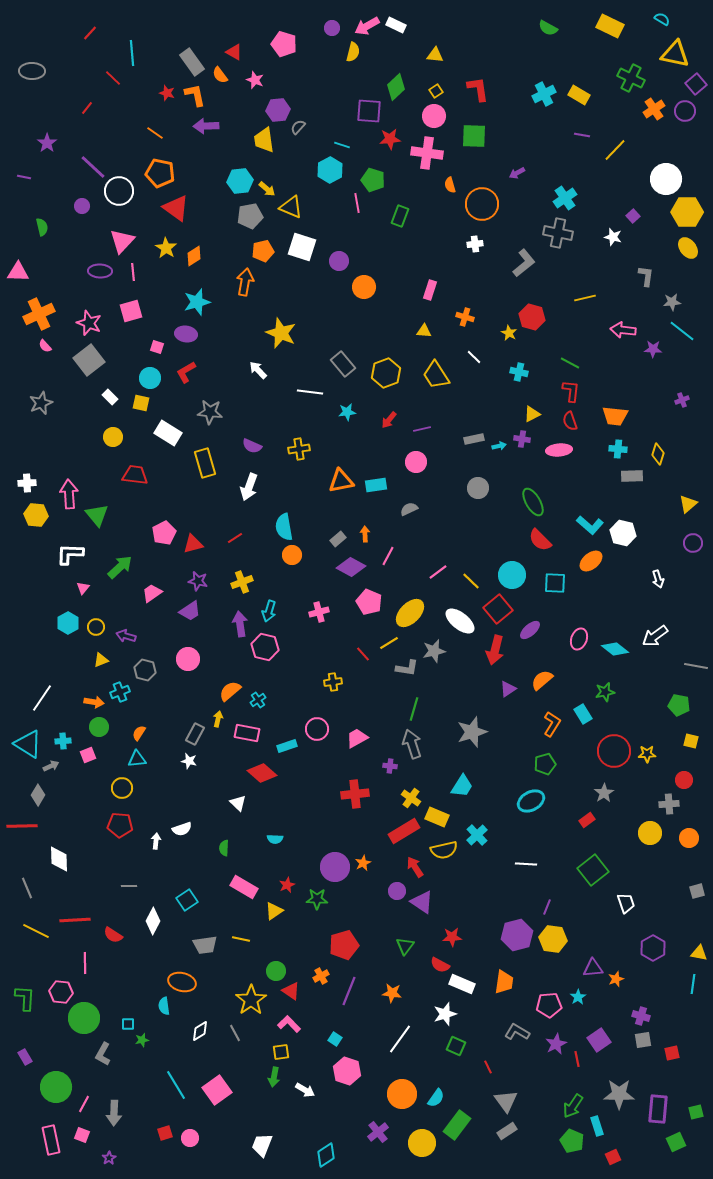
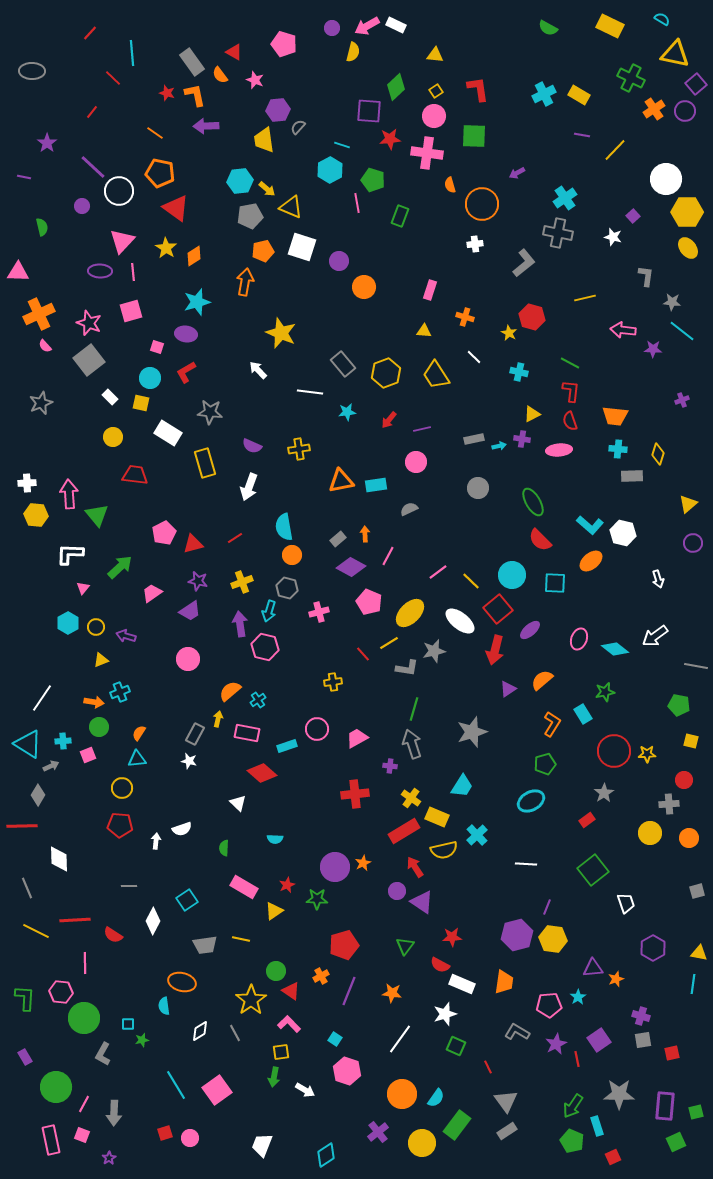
red line at (87, 108): moved 5 px right, 4 px down
gray star at (672, 302): rotated 12 degrees clockwise
gray hexagon at (145, 670): moved 142 px right, 82 px up
purple rectangle at (658, 1109): moved 7 px right, 3 px up
